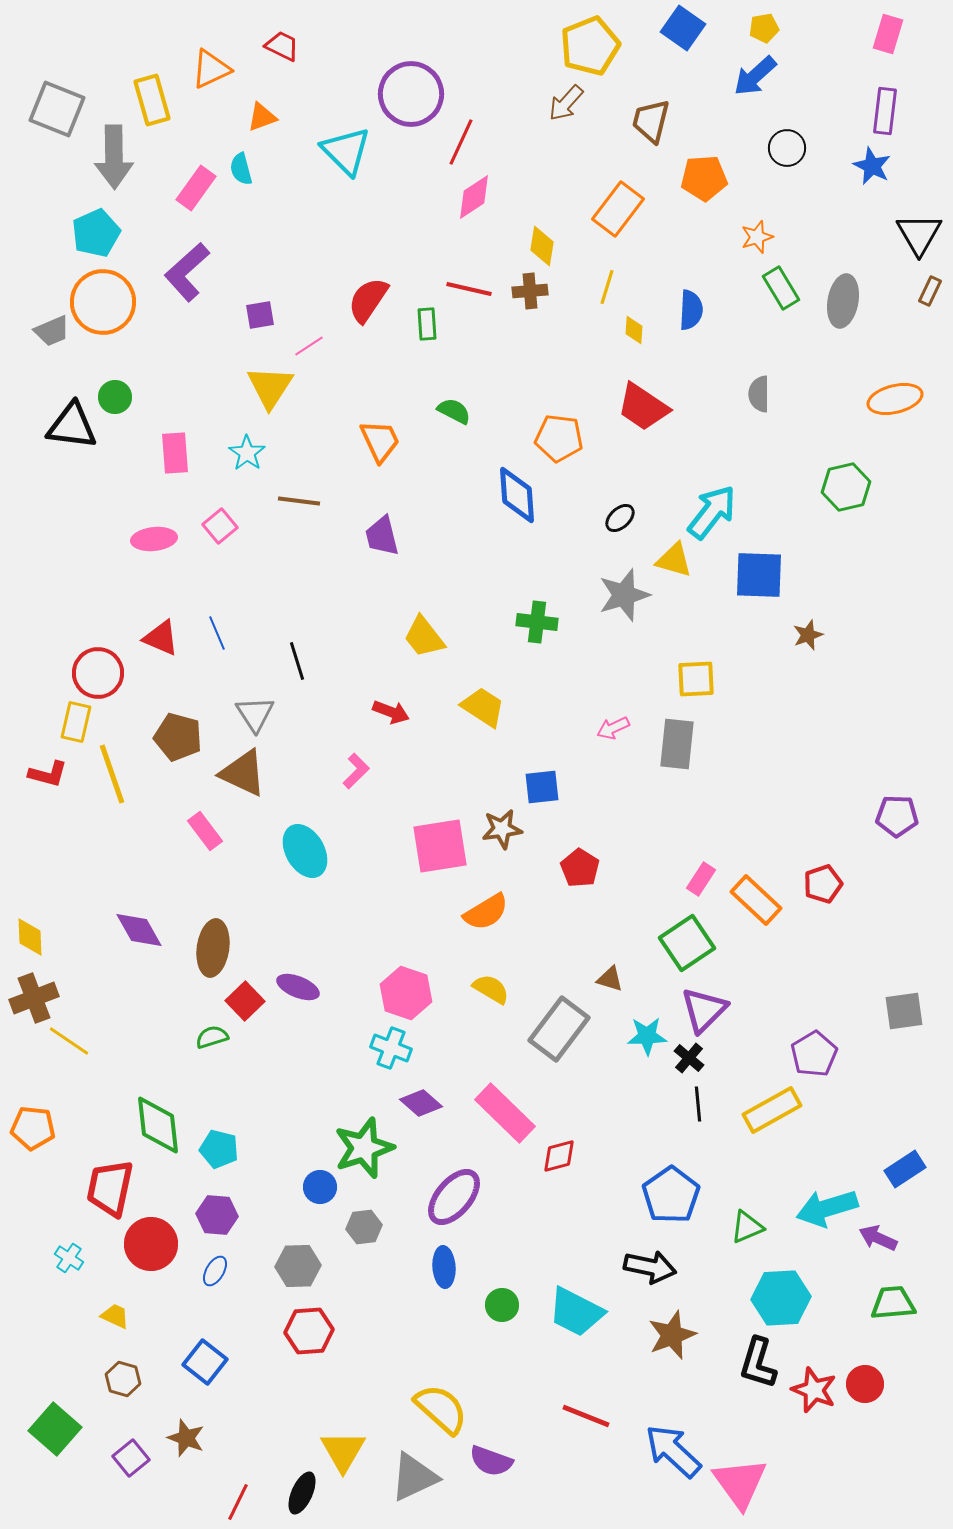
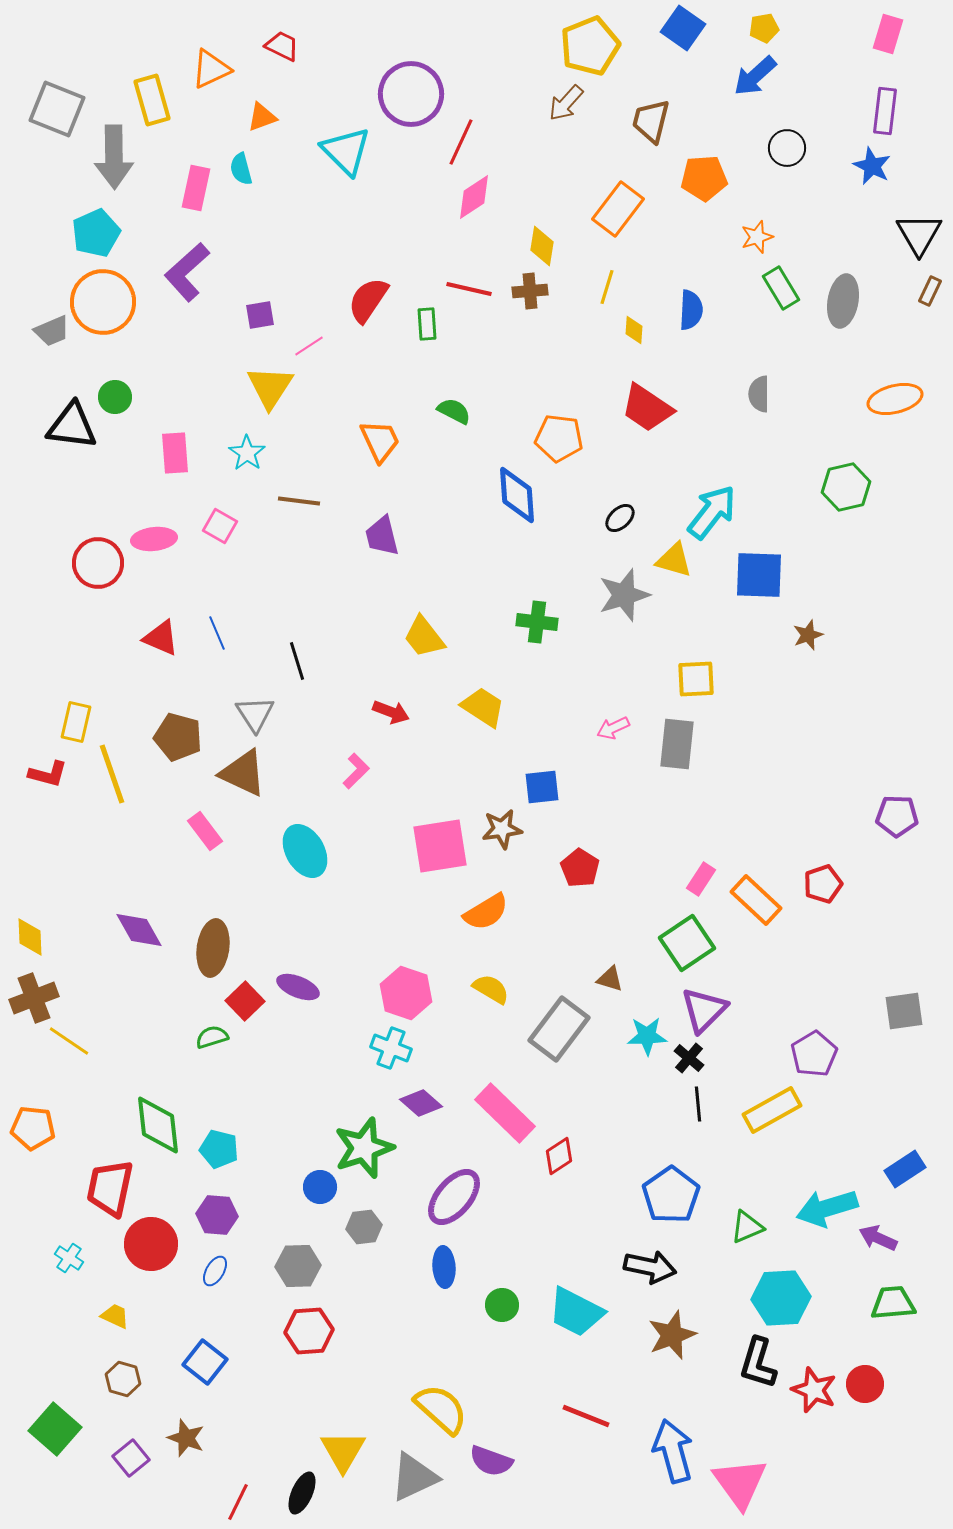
pink rectangle at (196, 188): rotated 24 degrees counterclockwise
red trapezoid at (643, 407): moved 4 px right, 1 px down
pink square at (220, 526): rotated 20 degrees counterclockwise
red circle at (98, 673): moved 110 px up
red diamond at (559, 1156): rotated 18 degrees counterclockwise
blue arrow at (673, 1451): rotated 32 degrees clockwise
